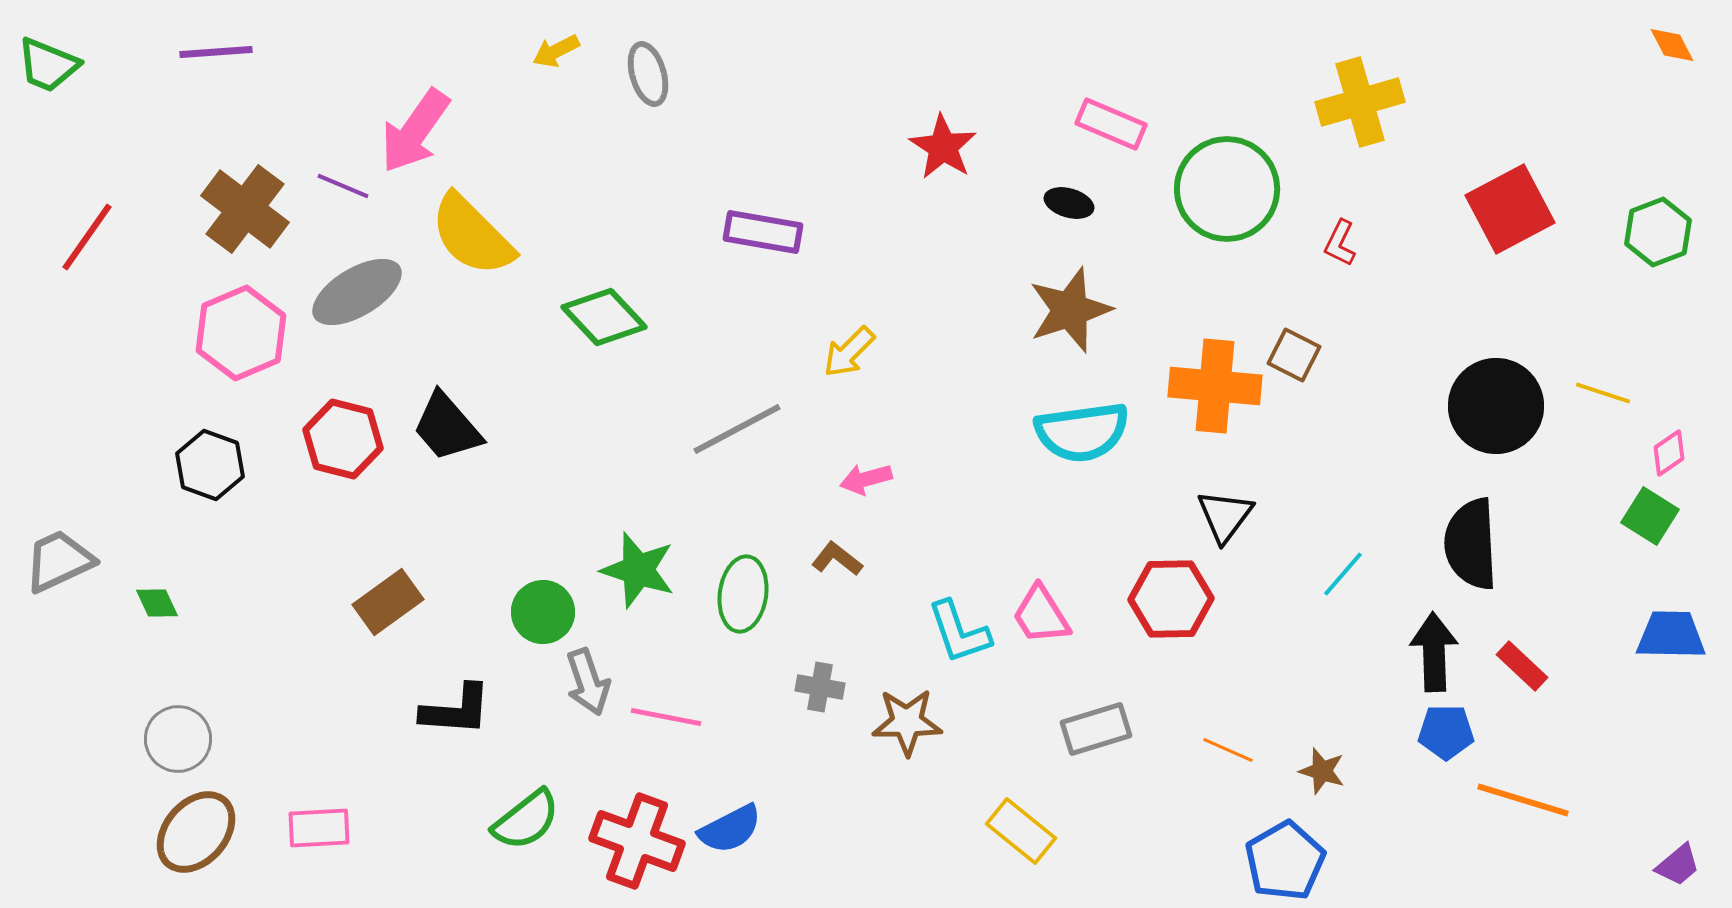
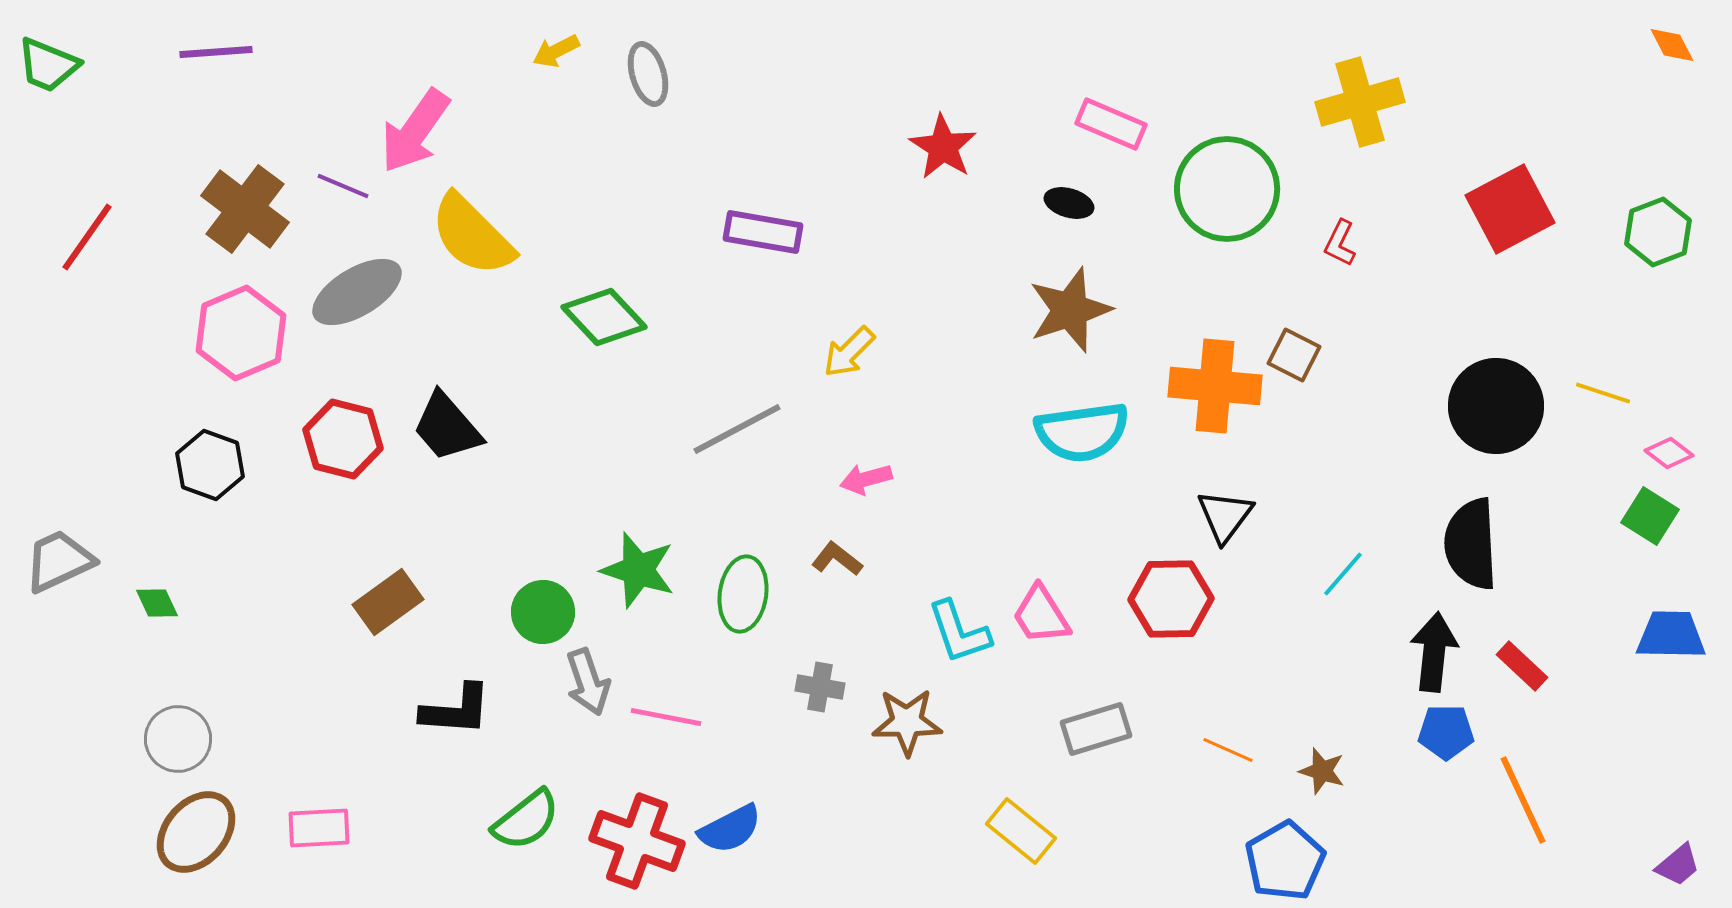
pink diamond at (1669, 453): rotated 72 degrees clockwise
black arrow at (1434, 652): rotated 8 degrees clockwise
orange line at (1523, 800): rotated 48 degrees clockwise
